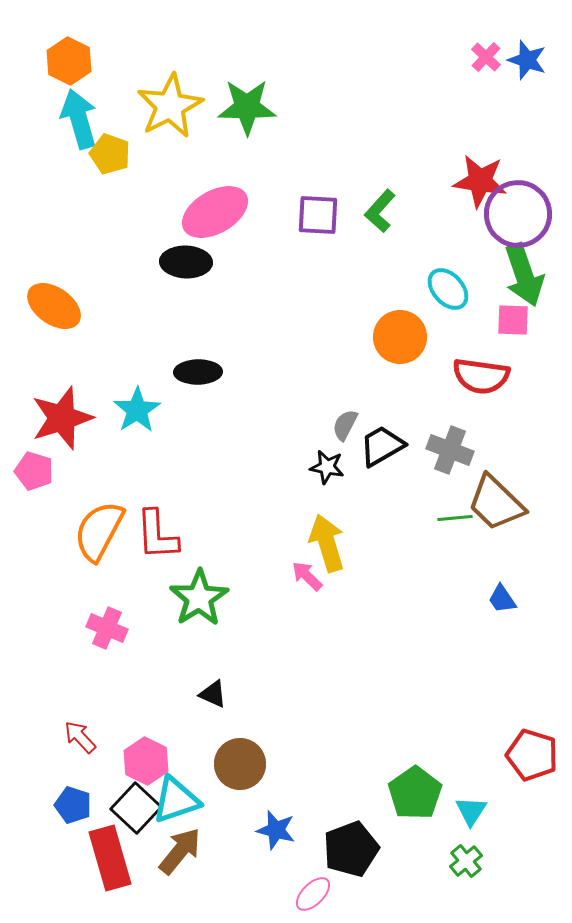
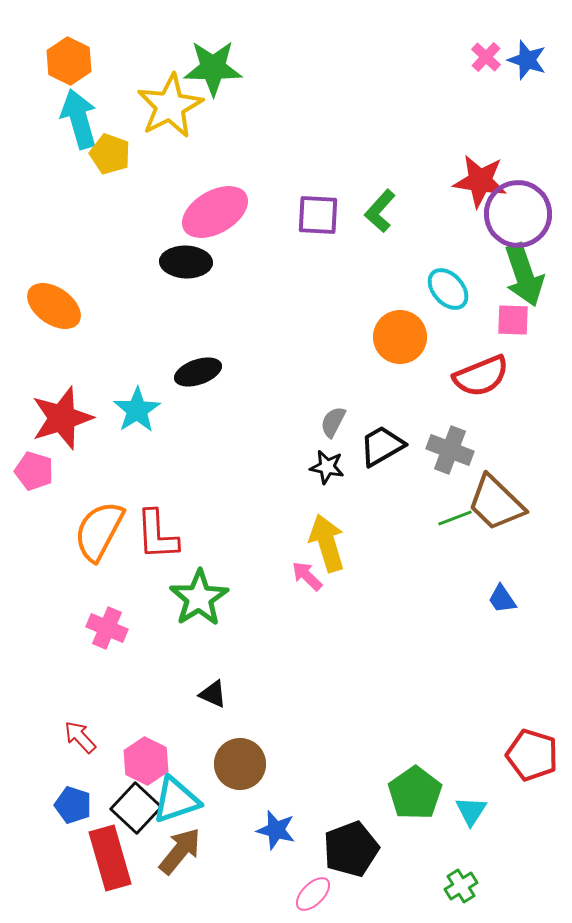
green star at (247, 107): moved 34 px left, 39 px up
black ellipse at (198, 372): rotated 18 degrees counterclockwise
red semicircle at (481, 376): rotated 30 degrees counterclockwise
gray semicircle at (345, 425): moved 12 px left, 3 px up
green line at (455, 518): rotated 16 degrees counterclockwise
green cross at (466, 861): moved 5 px left, 25 px down; rotated 8 degrees clockwise
